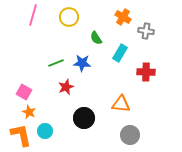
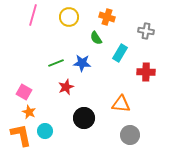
orange cross: moved 16 px left; rotated 14 degrees counterclockwise
